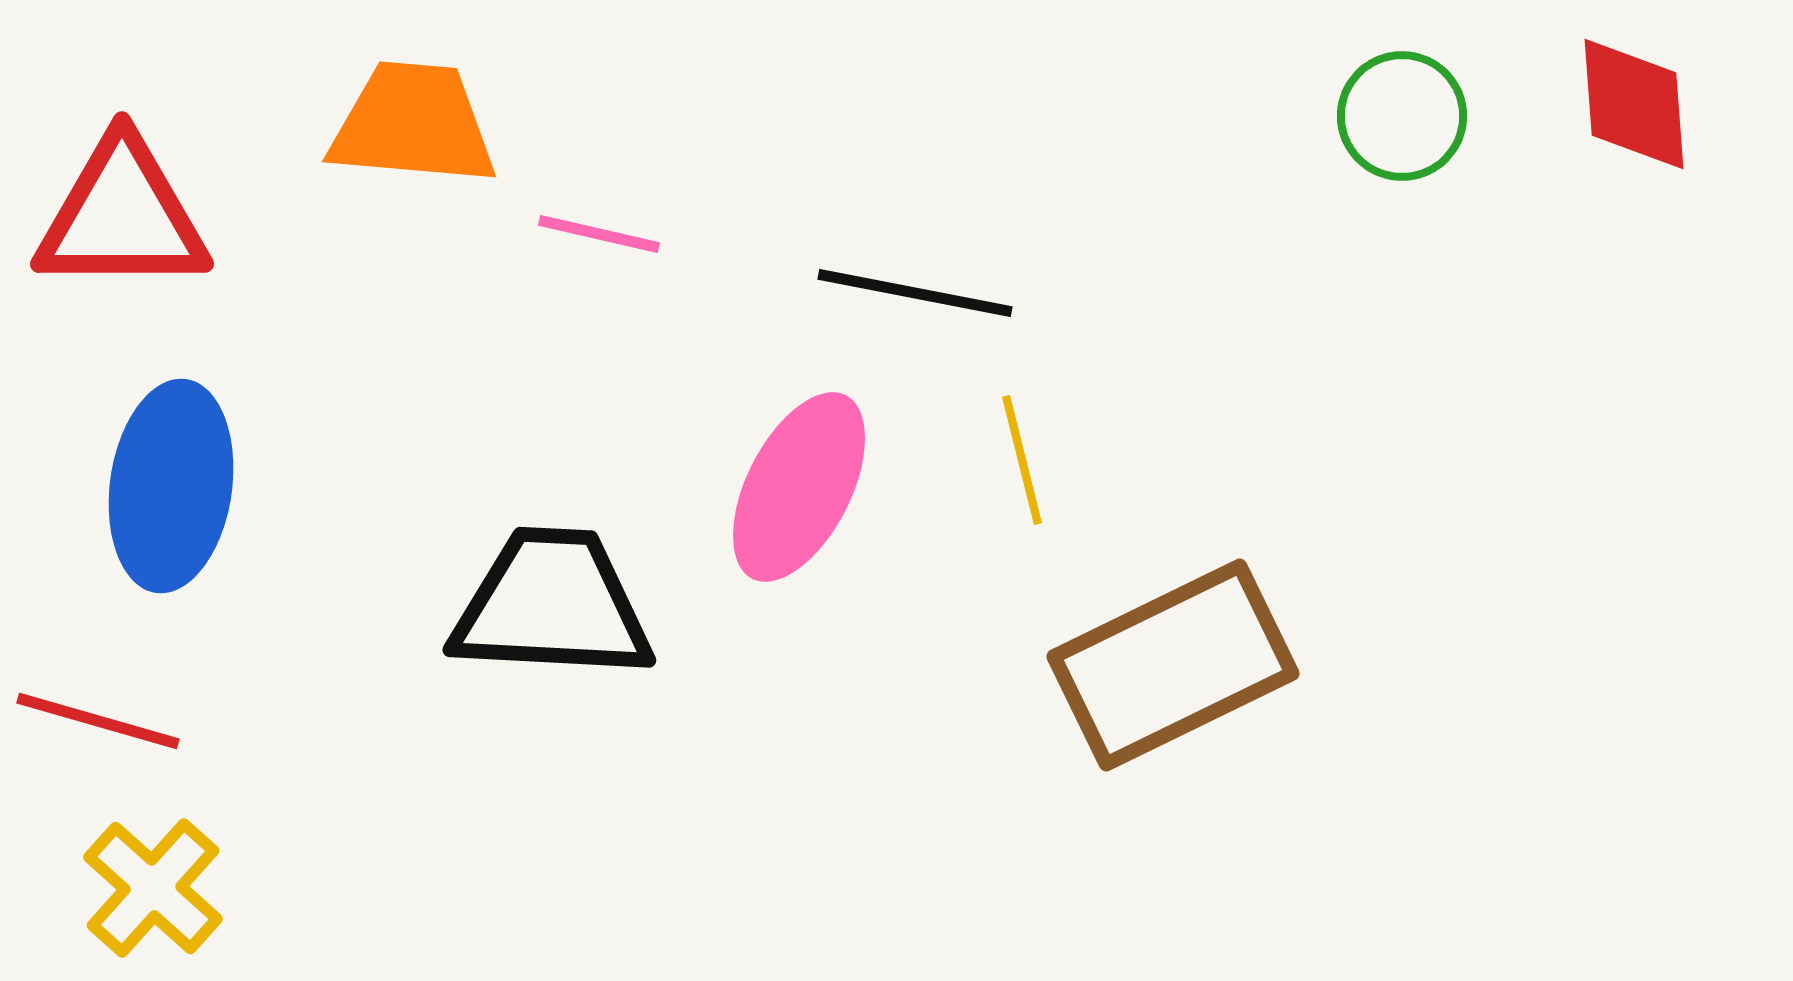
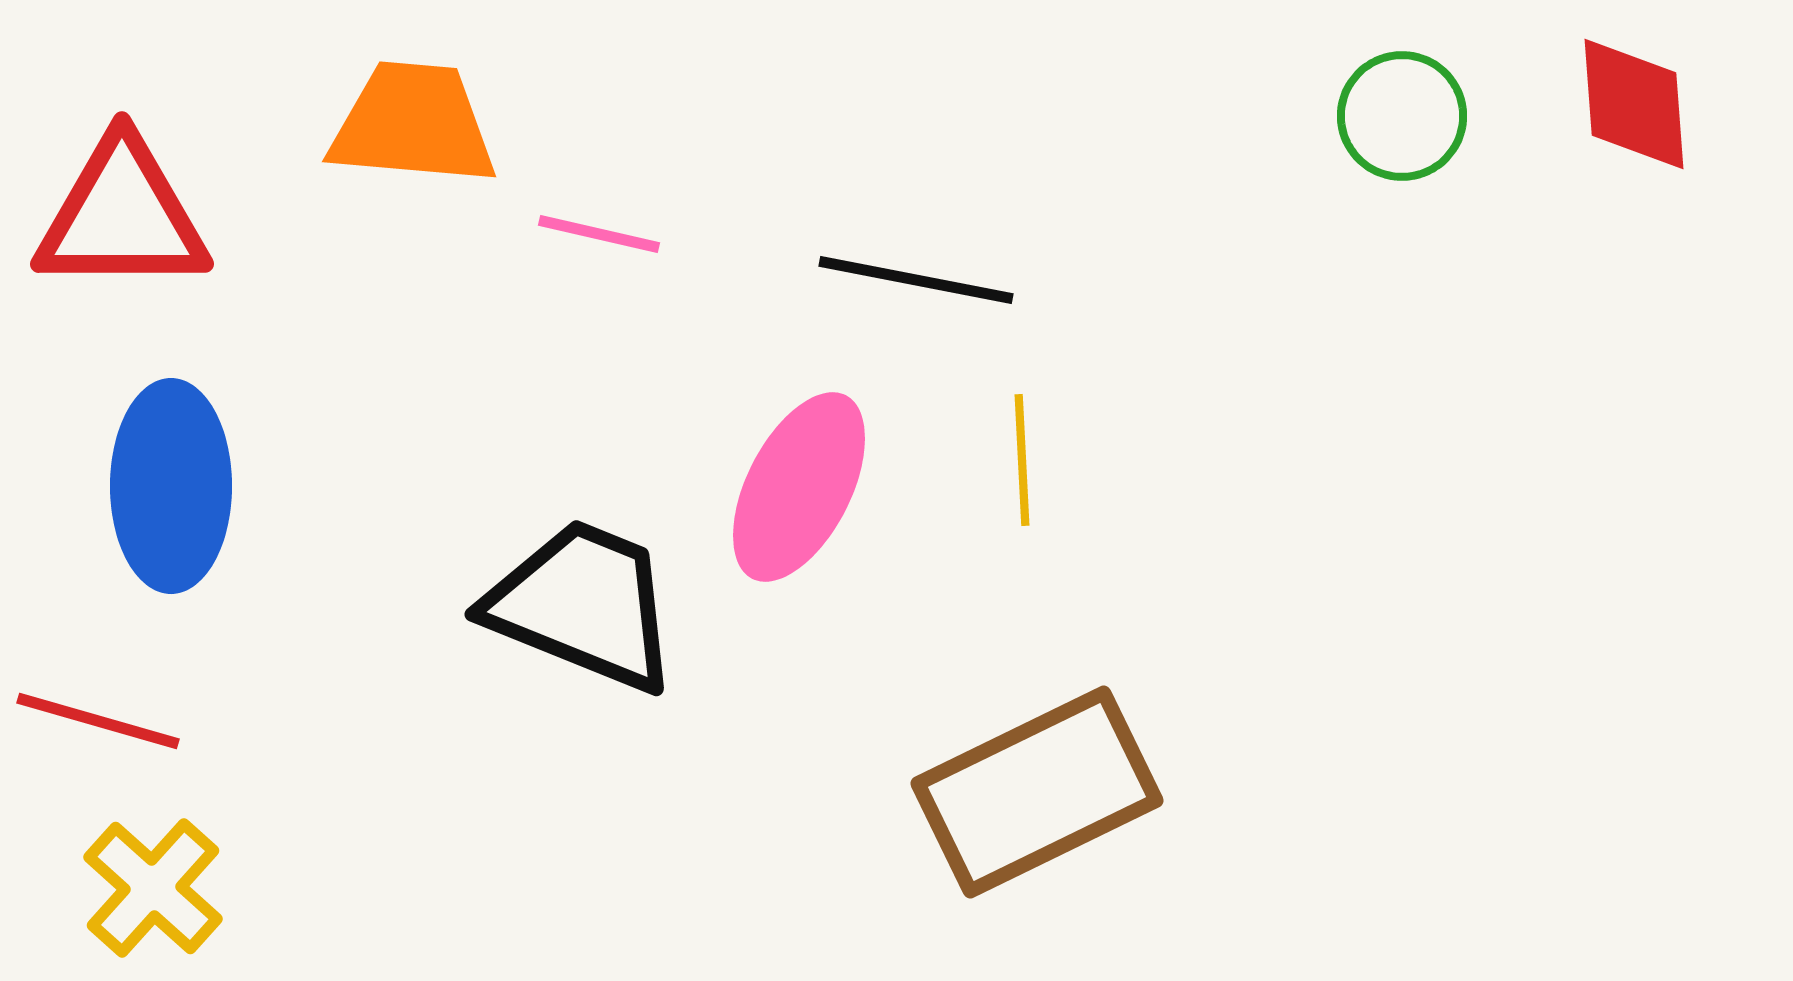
black line: moved 1 px right, 13 px up
yellow line: rotated 11 degrees clockwise
blue ellipse: rotated 8 degrees counterclockwise
black trapezoid: moved 31 px right; rotated 19 degrees clockwise
brown rectangle: moved 136 px left, 127 px down
